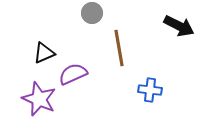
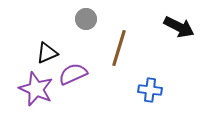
gray circle: moved 6 px left, 6 px down
black arrow: moved 1 px down
brown line: rotated 27 degrees clockwise
black triangle: moved 3 px right
purple star: moved 3 px left, 10 px up
